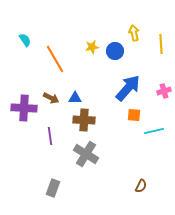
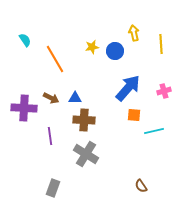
brown semicircle: rotated 120 degrees clockwise
